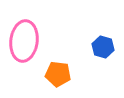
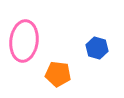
blue hexagon: moved 6 px left, 1 px down
